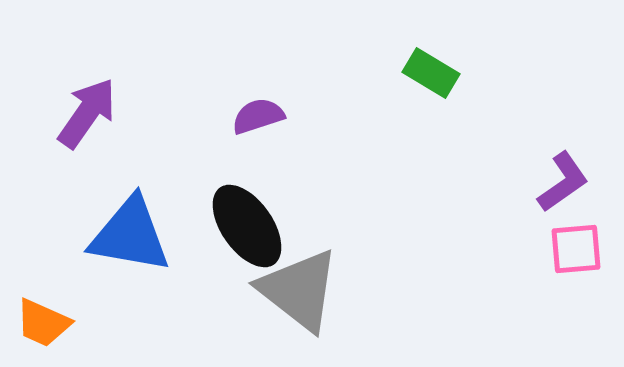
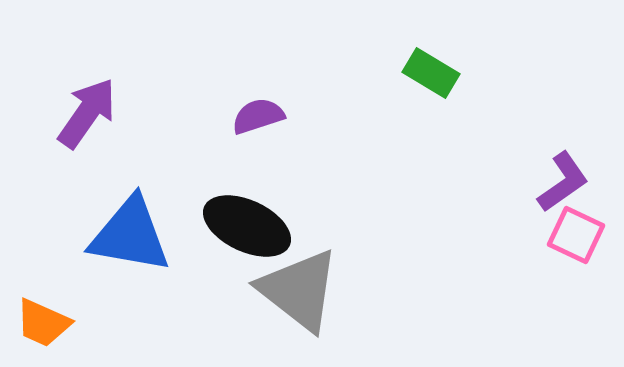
black ellipse: rotated 30 degrees counterclockwise
pink square: moved 14 px up; rotated 30 degrees clockwise
